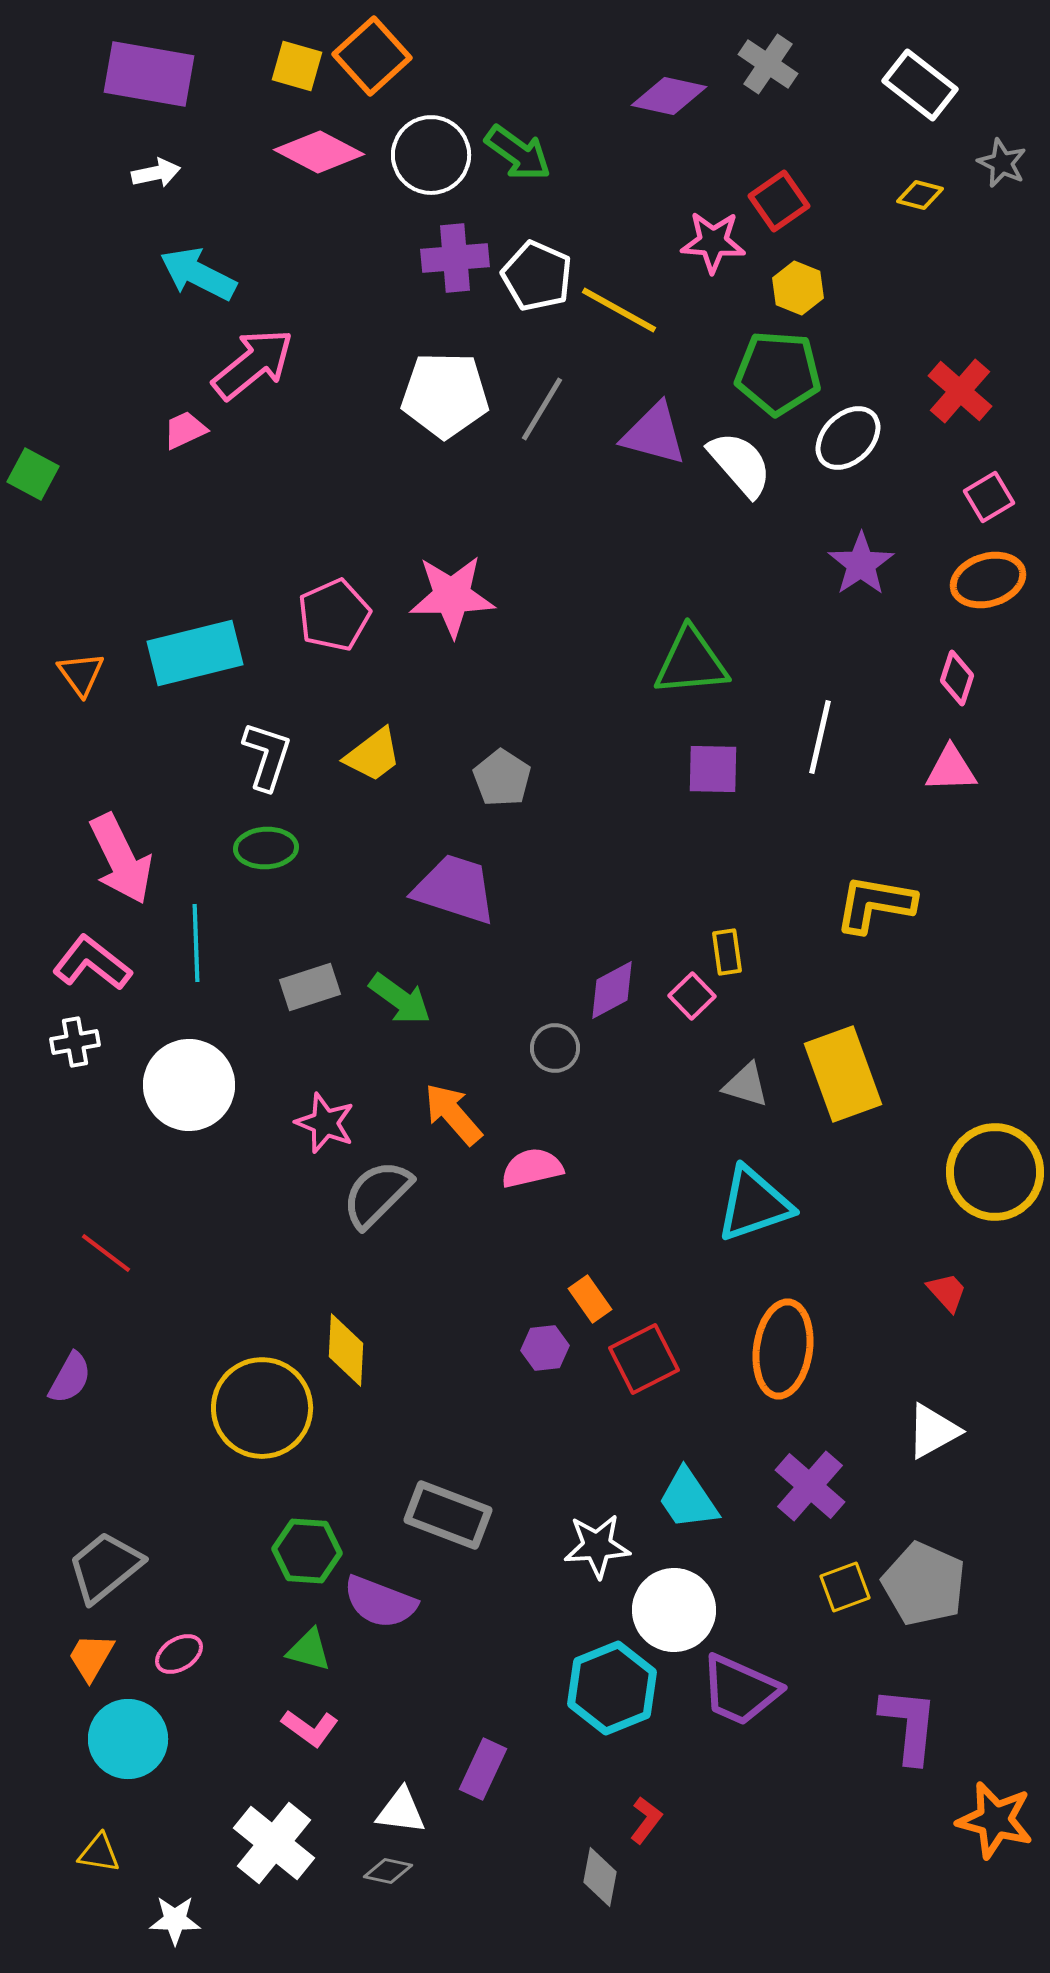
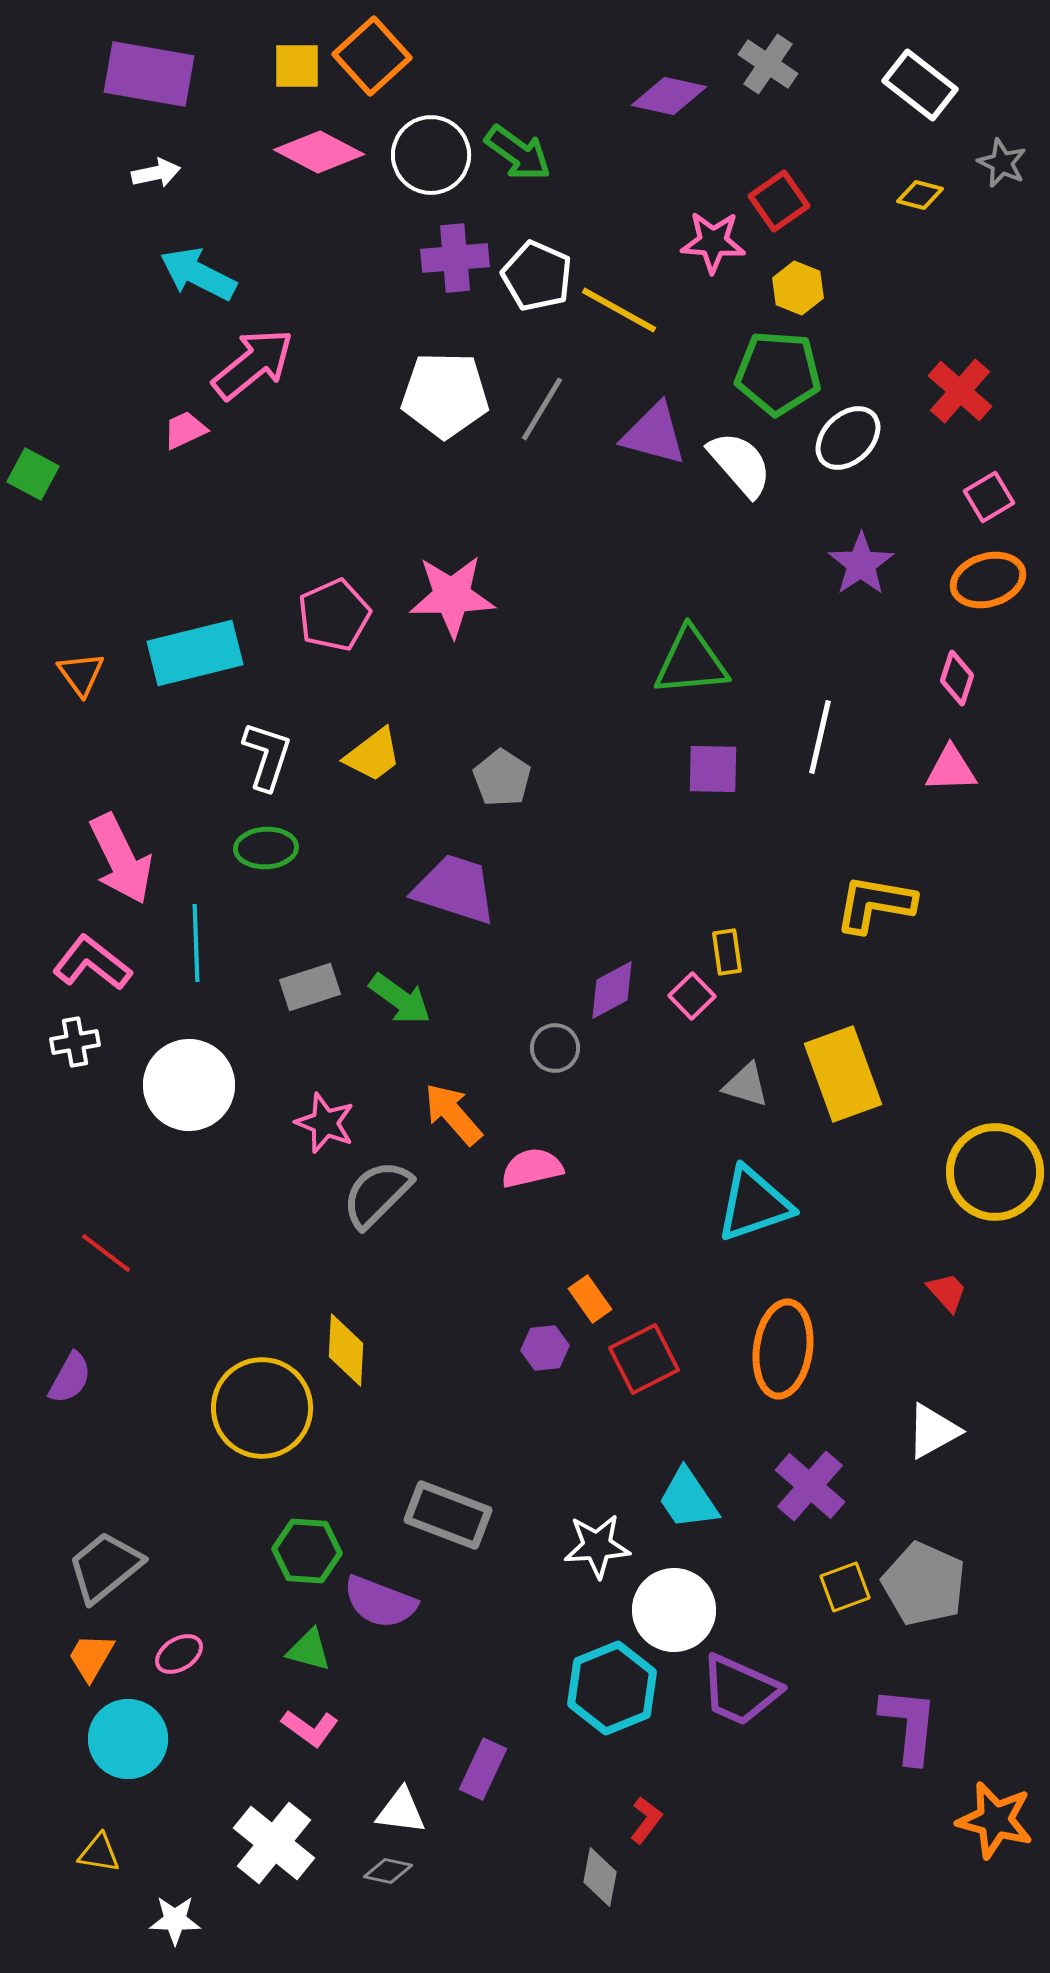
yellow square at (297, 66): rotated 16 degrees counterclockwise
